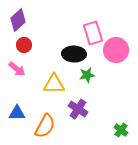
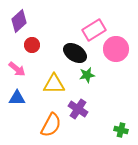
purple diamond: moved 1 px right, 1 px down
pink rectangle: moved 1 px right, 3 px up; rotated 75 degrees clockwise
red circle: moved 8 px right
pink circle: moved 1 px up
black ellipse: moved 1 px right, 1 px up; rotated 30 degrees clockwise
blue triangle: moved 15 px up
orange semicircle: moved 6 px right, 1 px up
green cross: rotated 24 degrees counterclockwise
